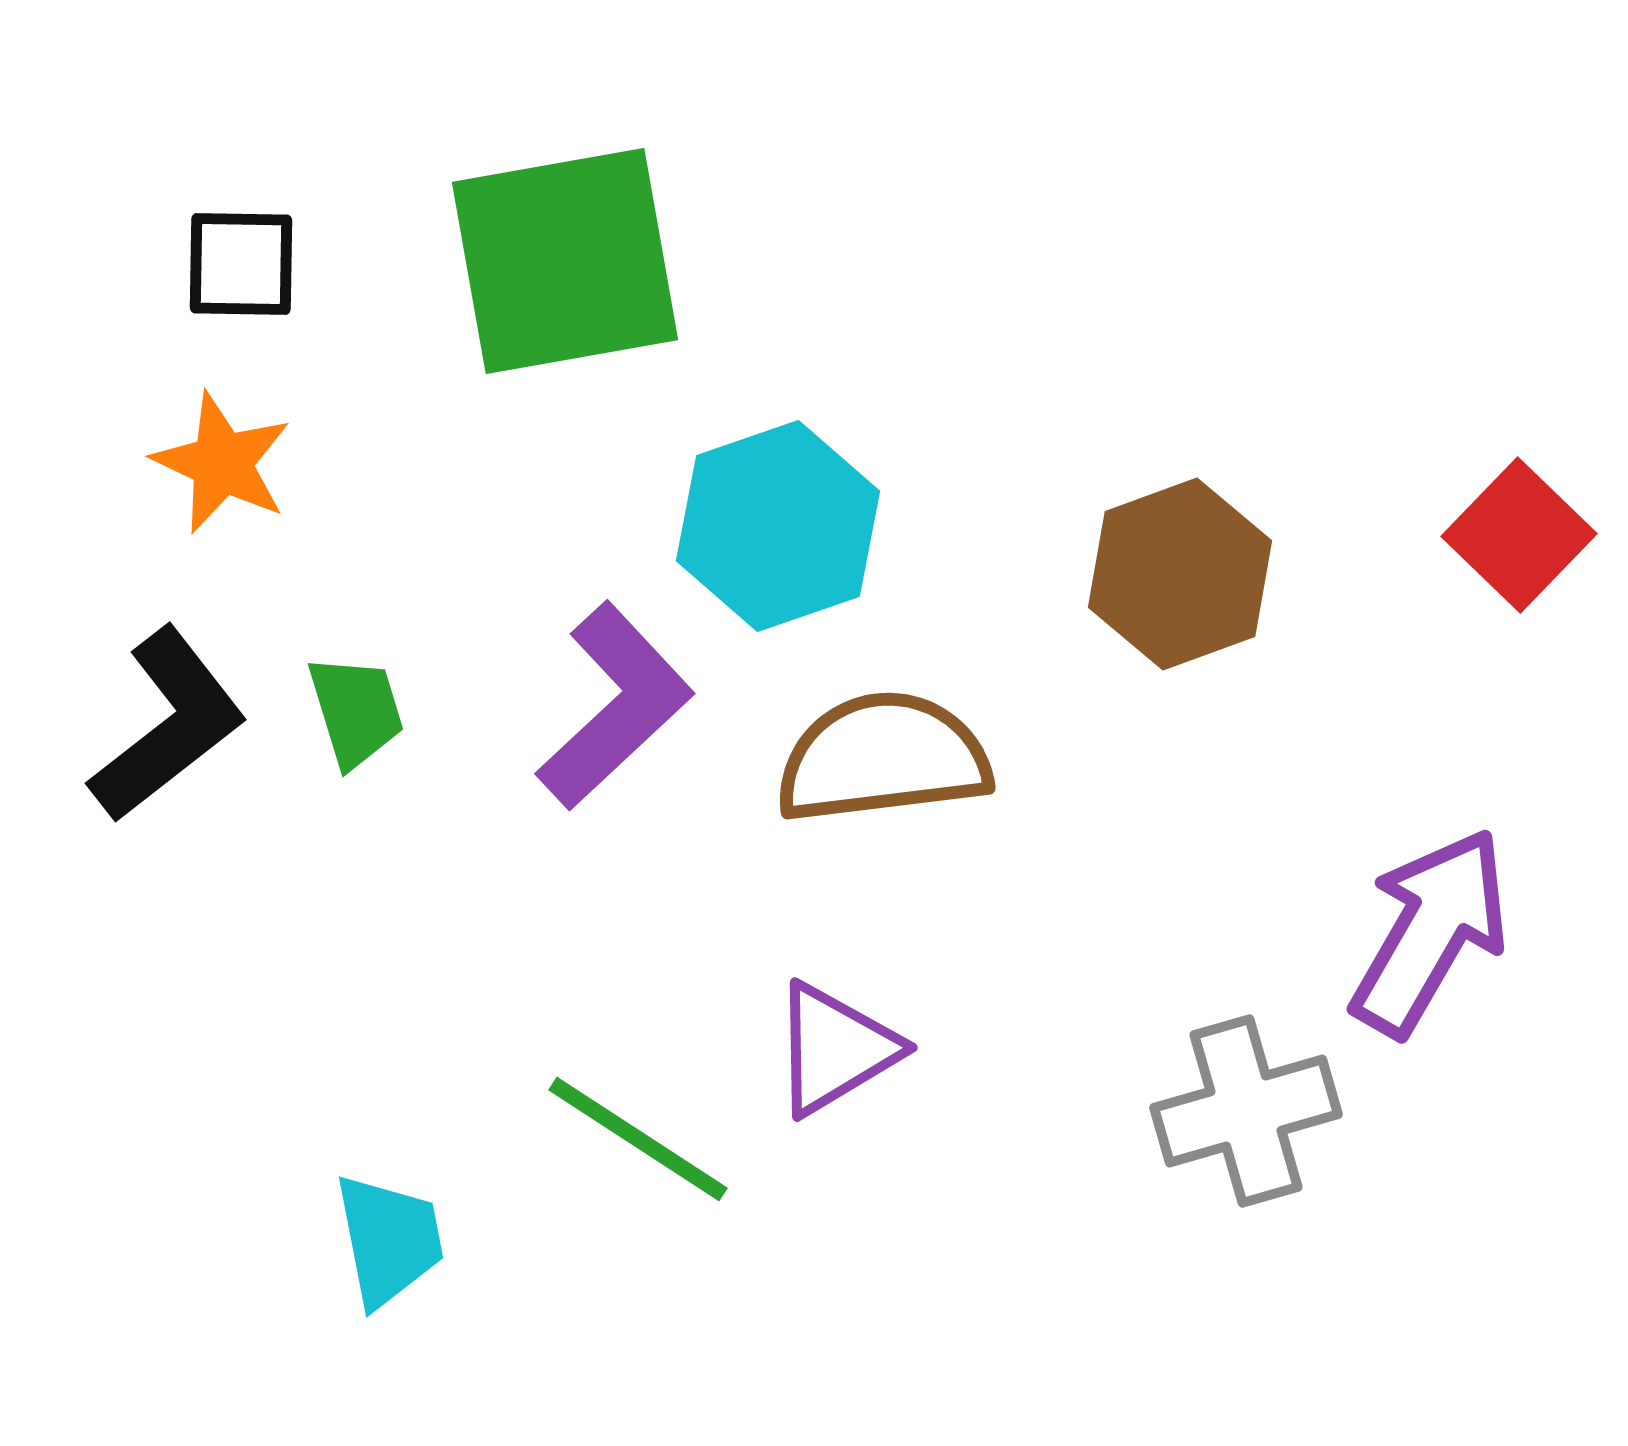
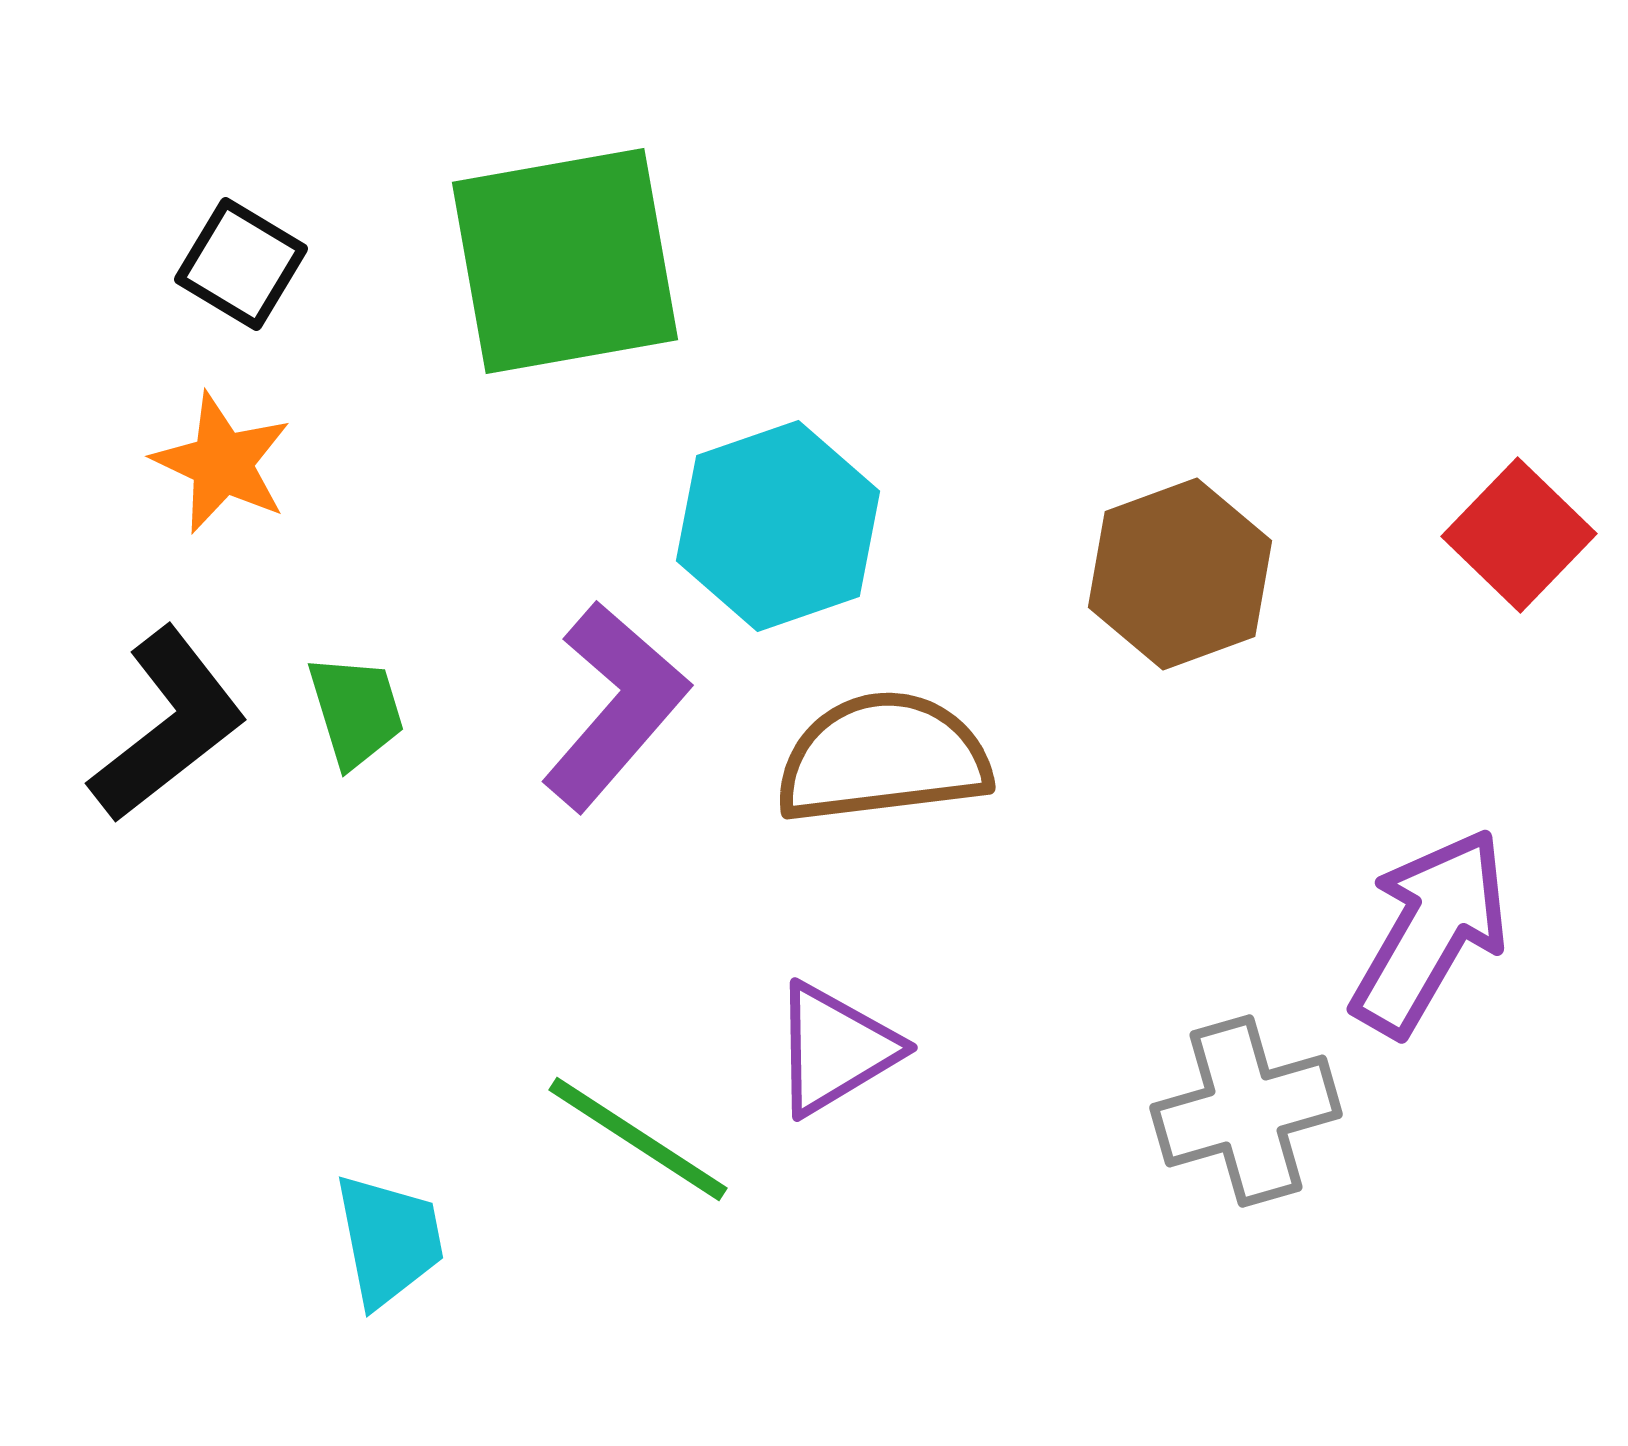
black square: rotated 30 degrees clockwise
purple L-shape: rotated 6 degrees counterclockwise
